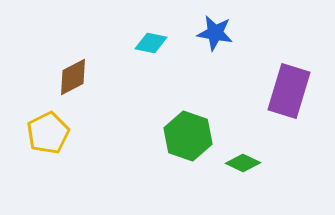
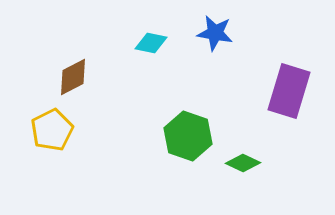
yellow pentagon: moved 4 px right, 3 px up
